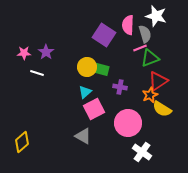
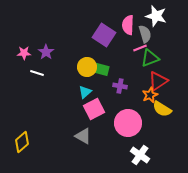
purple cross: moved 1 px up
white cross: moved 2 px left, 3 px down
